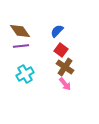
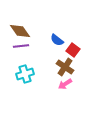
blue semicircle: moved 9 px down; rotated 96 degrees counterclockwise
red square: moved 12 px right
cyan cross: rotated 12 degrees clockwise
pink arrow: rotated 96 degrees clockwise
